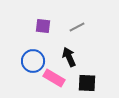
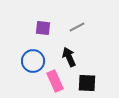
purple square: moved 2 px down
pink rectangle: moved 1 px right, 3 px down; rotated 35 degrees clockwise
